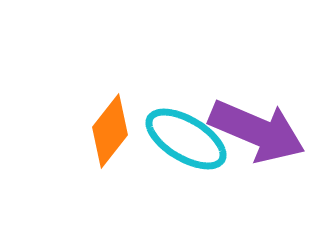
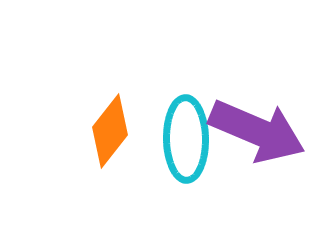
cyan ellipse: rotated 58 degrees clockwise
